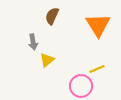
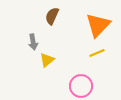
orange triangle: rotated 16 degrees clockwise
yellow line: moved 16 px up
